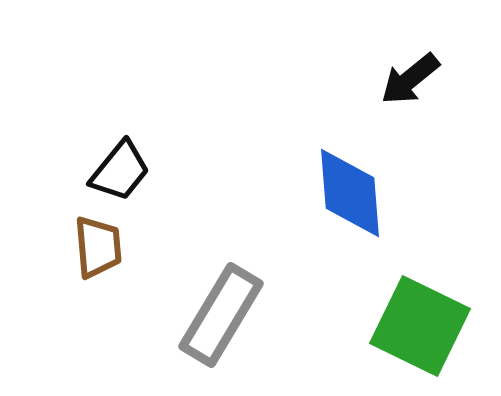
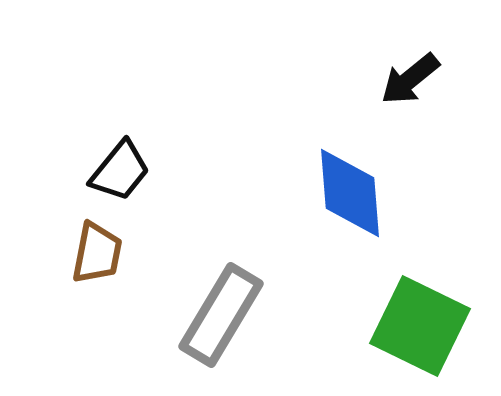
brown trapezoid: moved 1 px left, 6 px down; rotated 16 degrees clockwise
